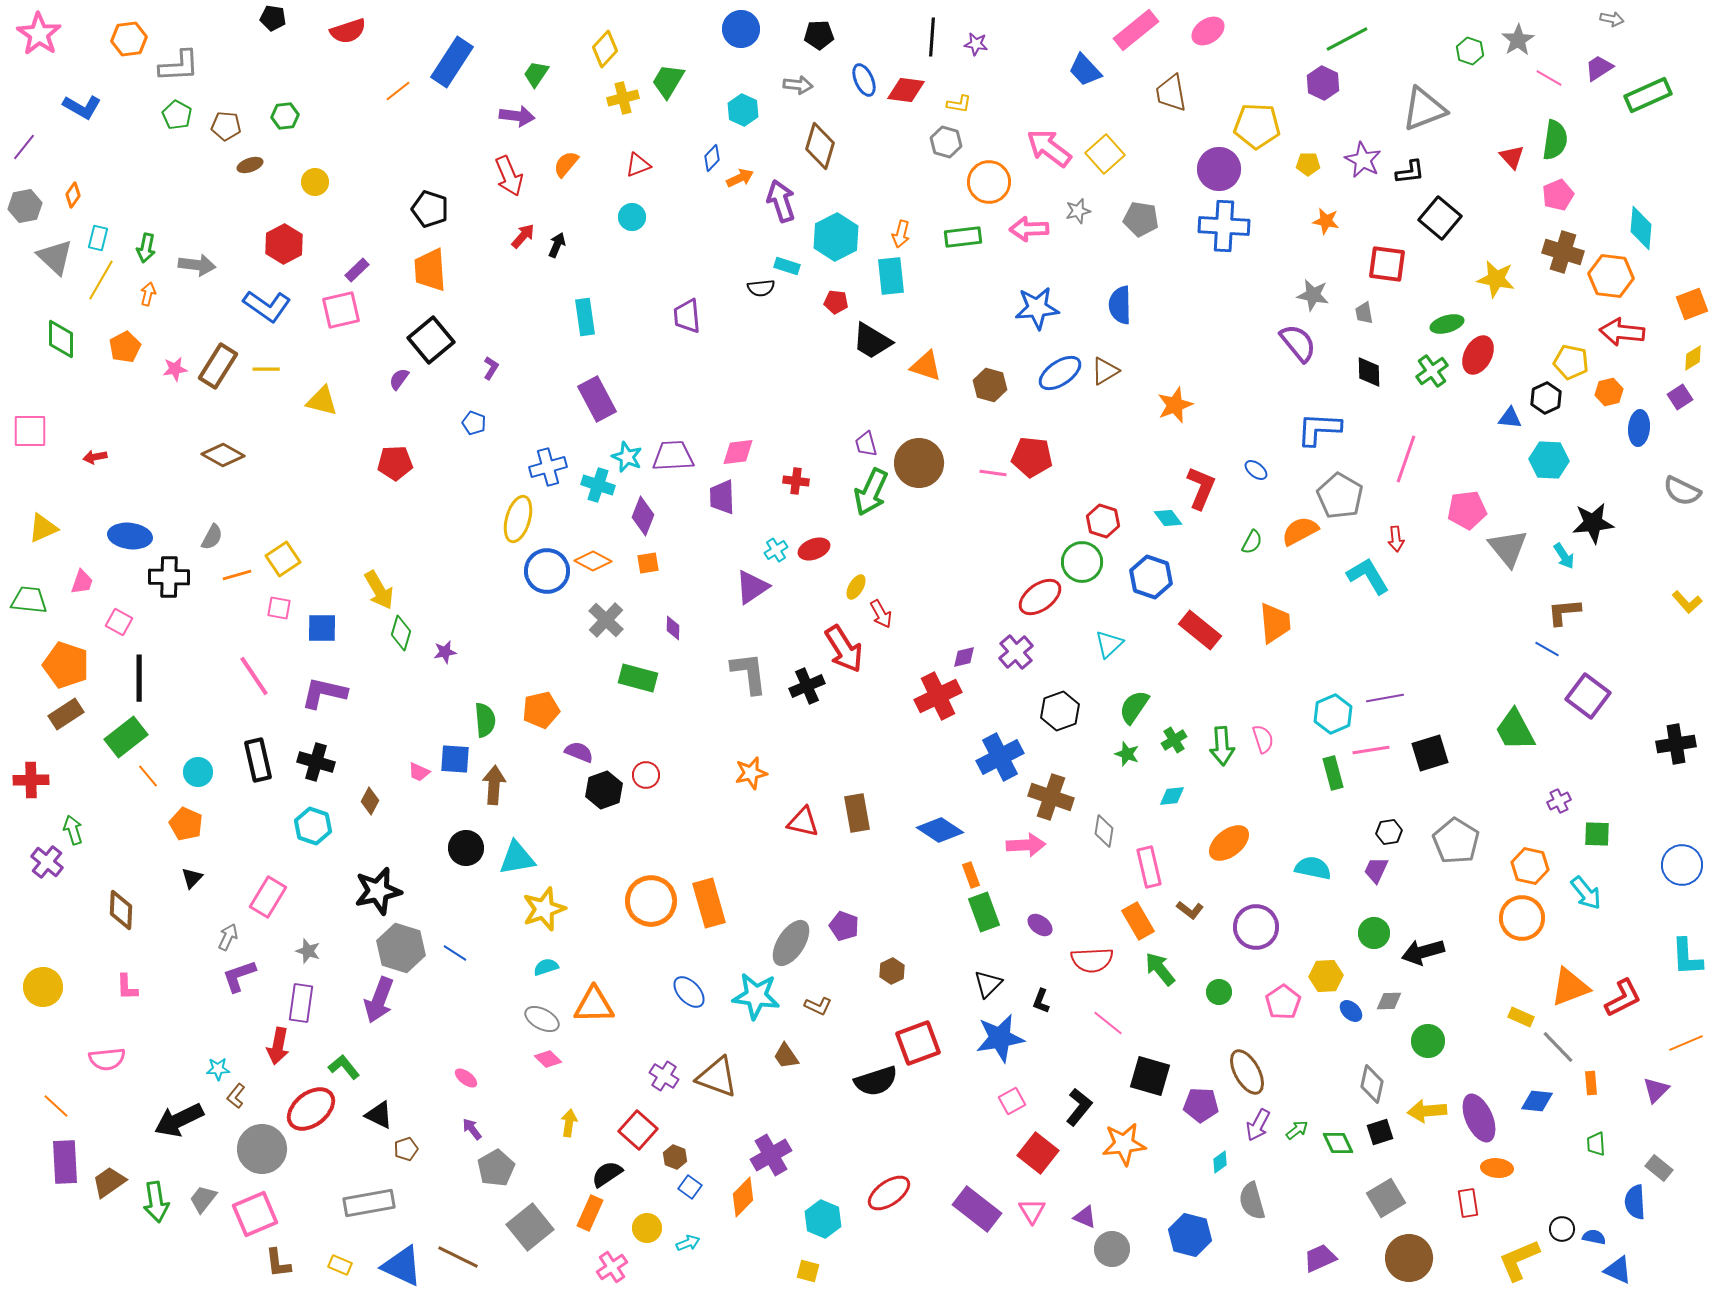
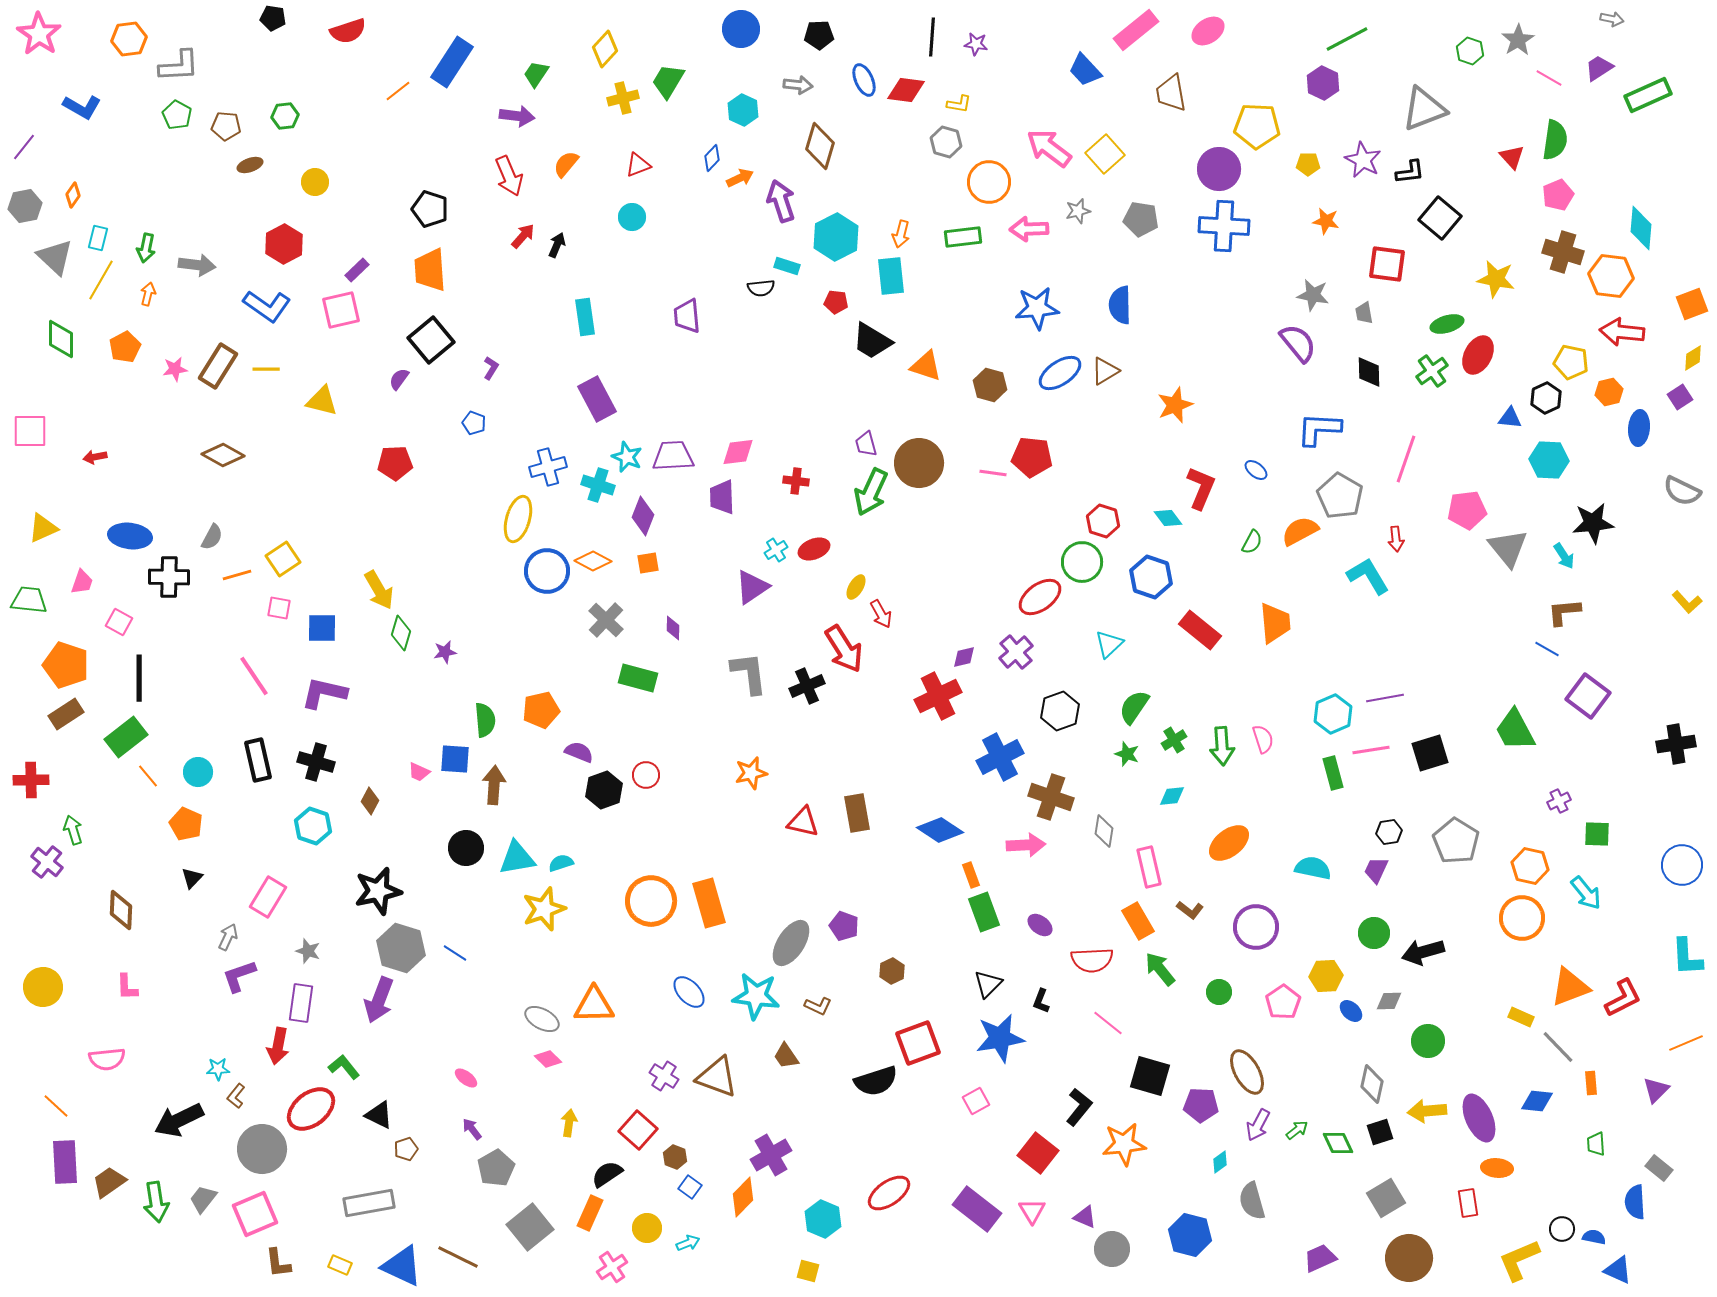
cyan semicircle at (546, 967): moved 15 px right, 104 px up
pink square at (1012, 1101): moved 36 px left
